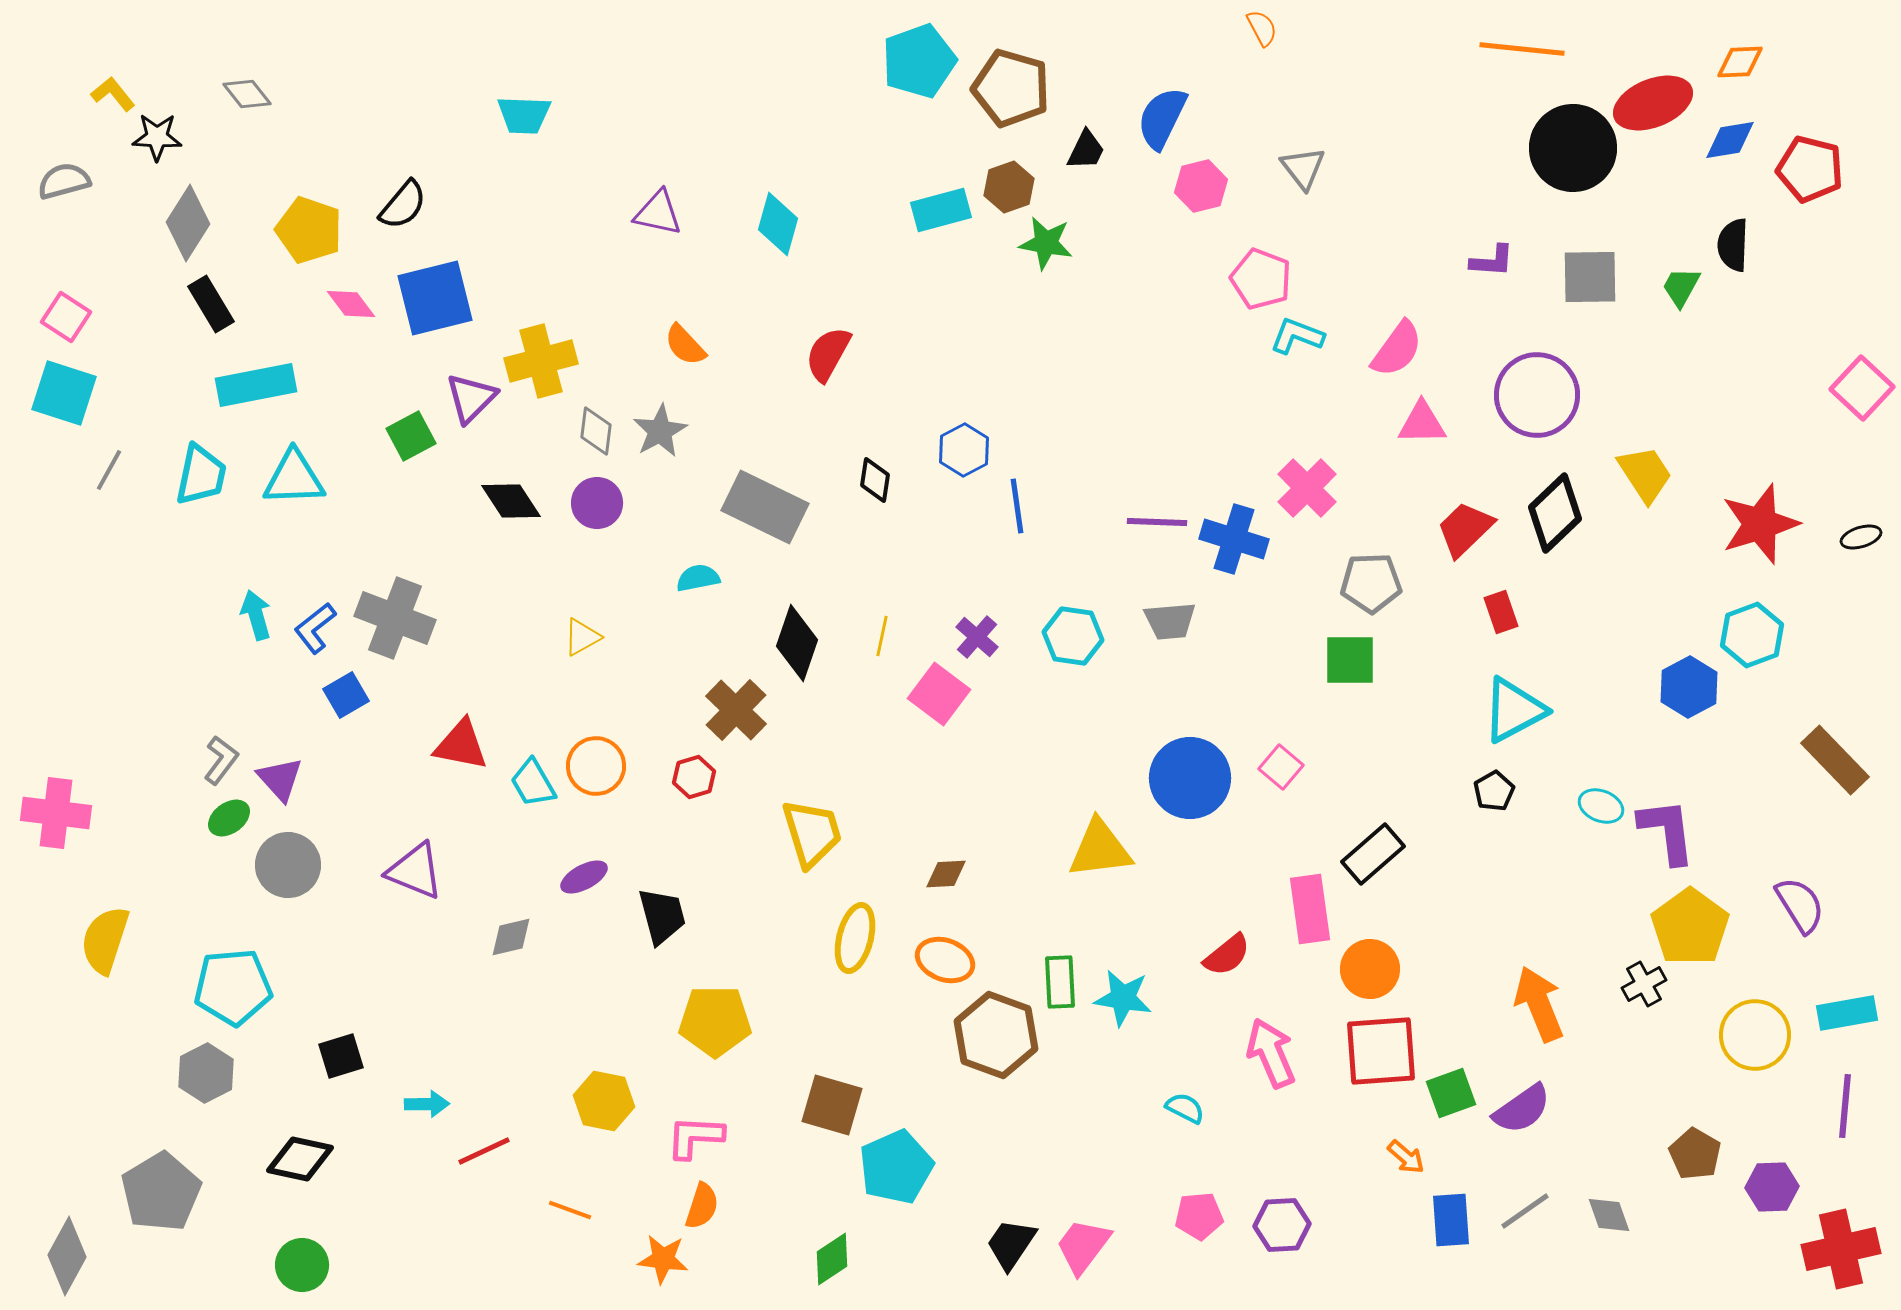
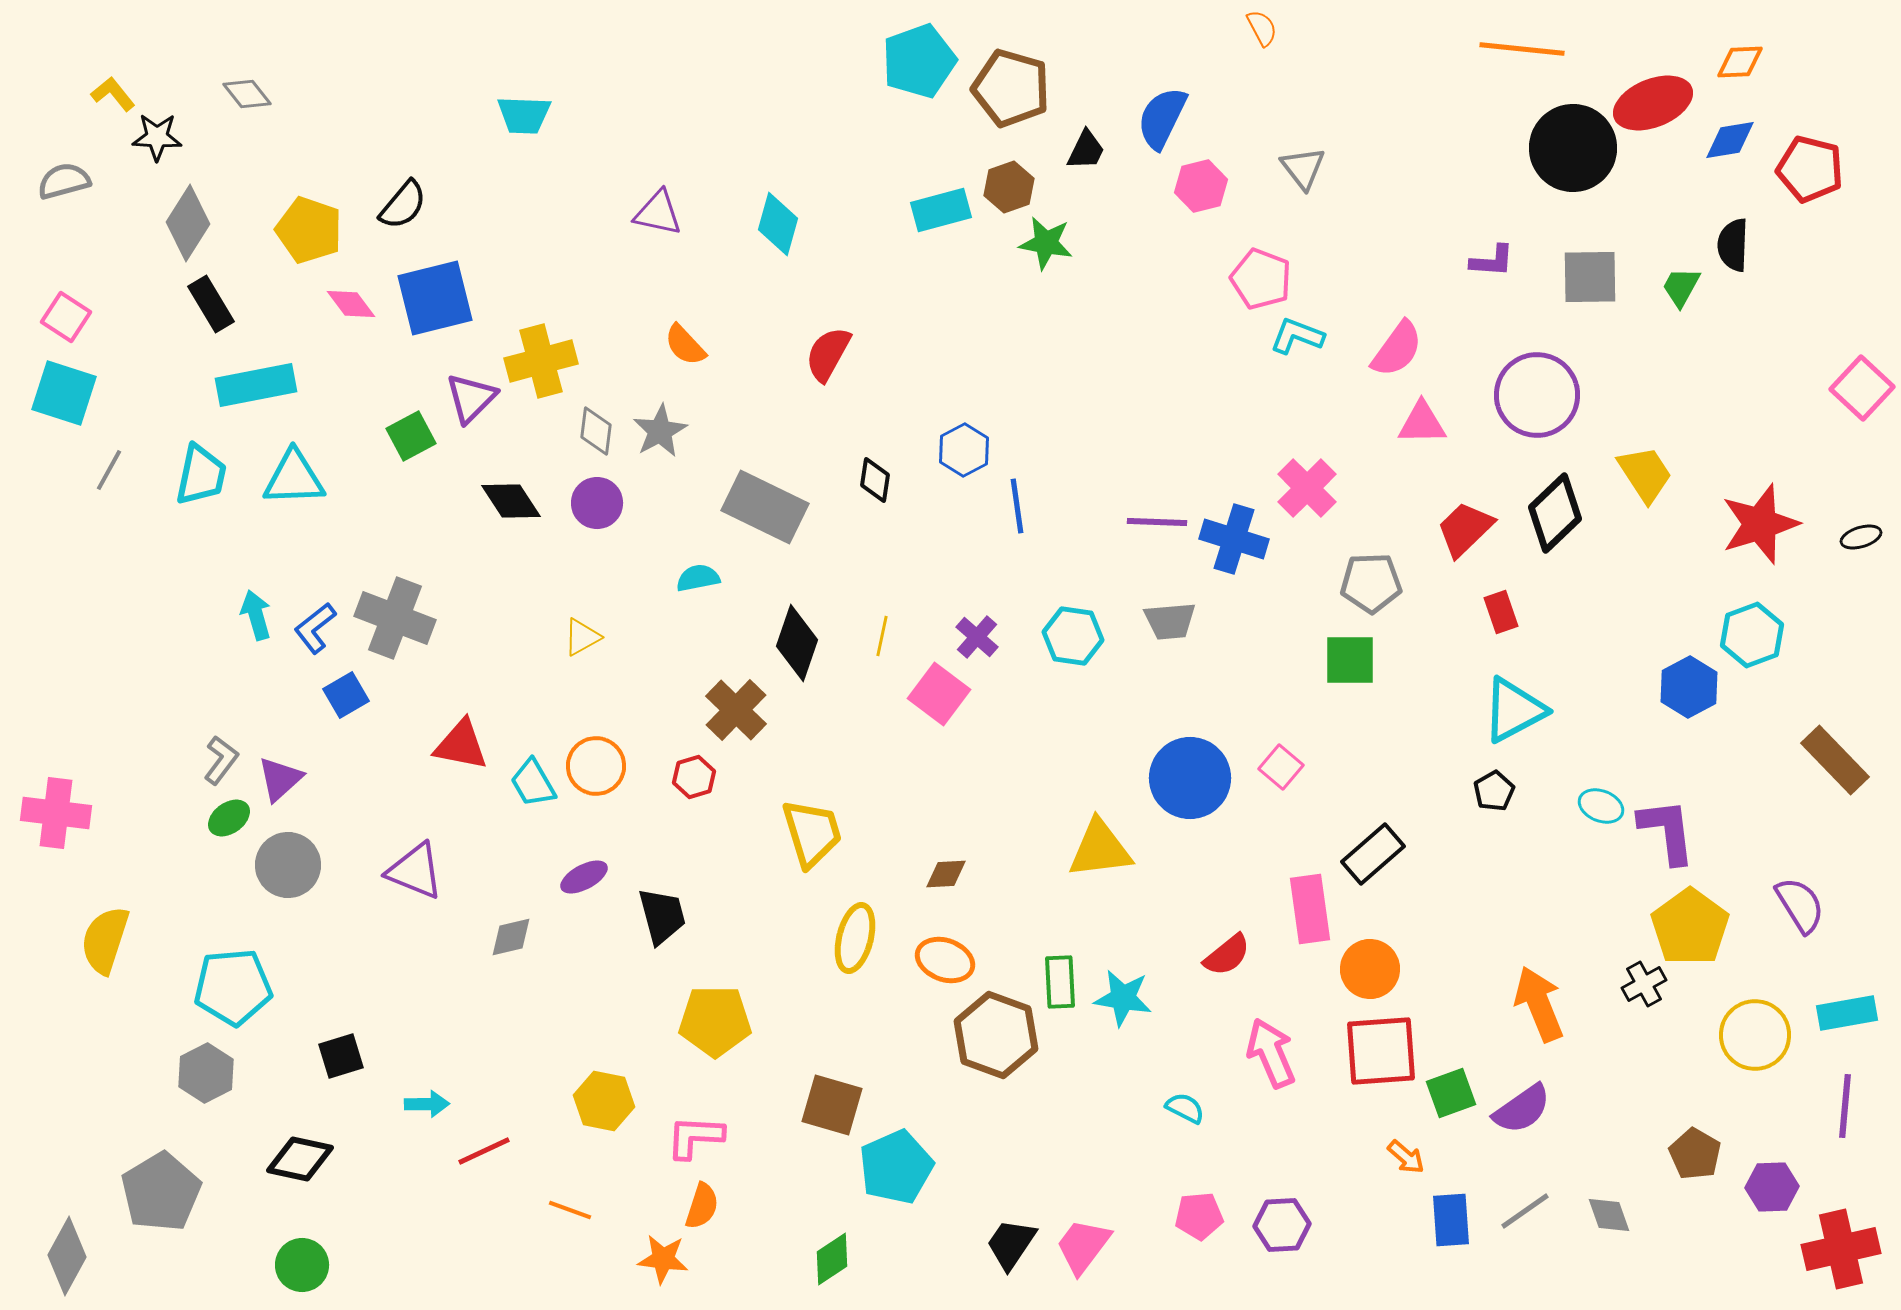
purple triangle at (280, 779): rotated 30 degrees clockwise
